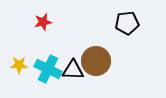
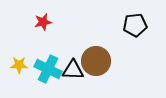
black pentagon: moved 8 px right, 2 px down
